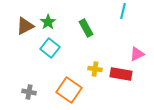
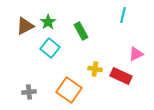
cyan line: moved 4 px down
green rectangle: moved 5 px left, 3 px down
pink triangle: moved 1 px left
red rectangle: moved 2 px down; rotated 15 degrees clockwise
gray cross: rotated 16 degrees counterclockwise
